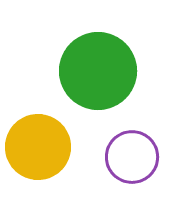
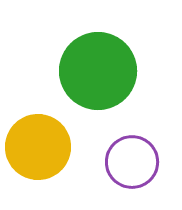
purple circle: moved 5 px down
